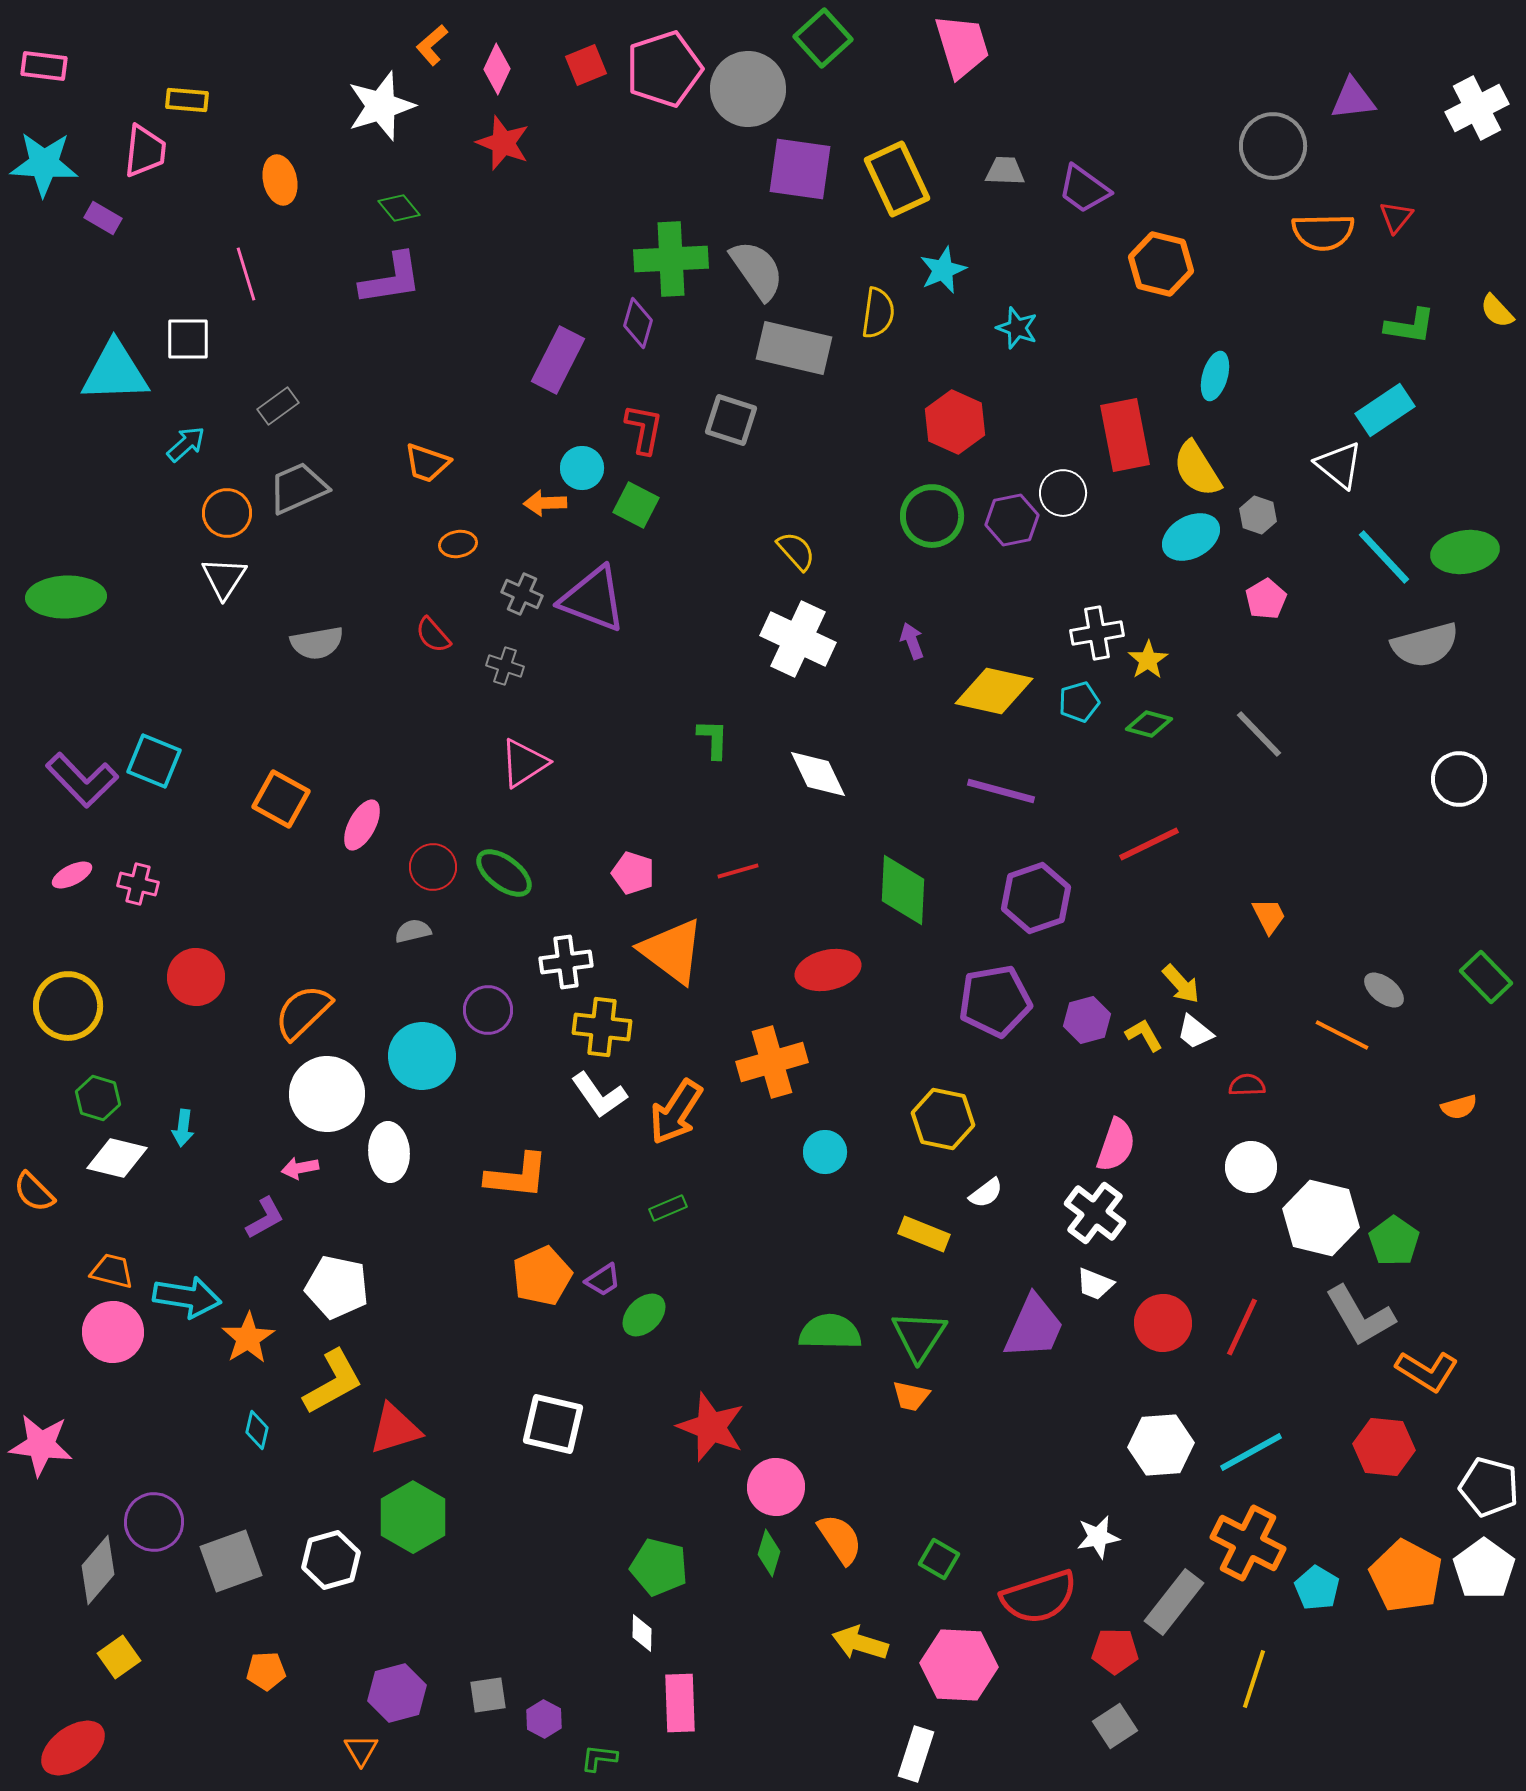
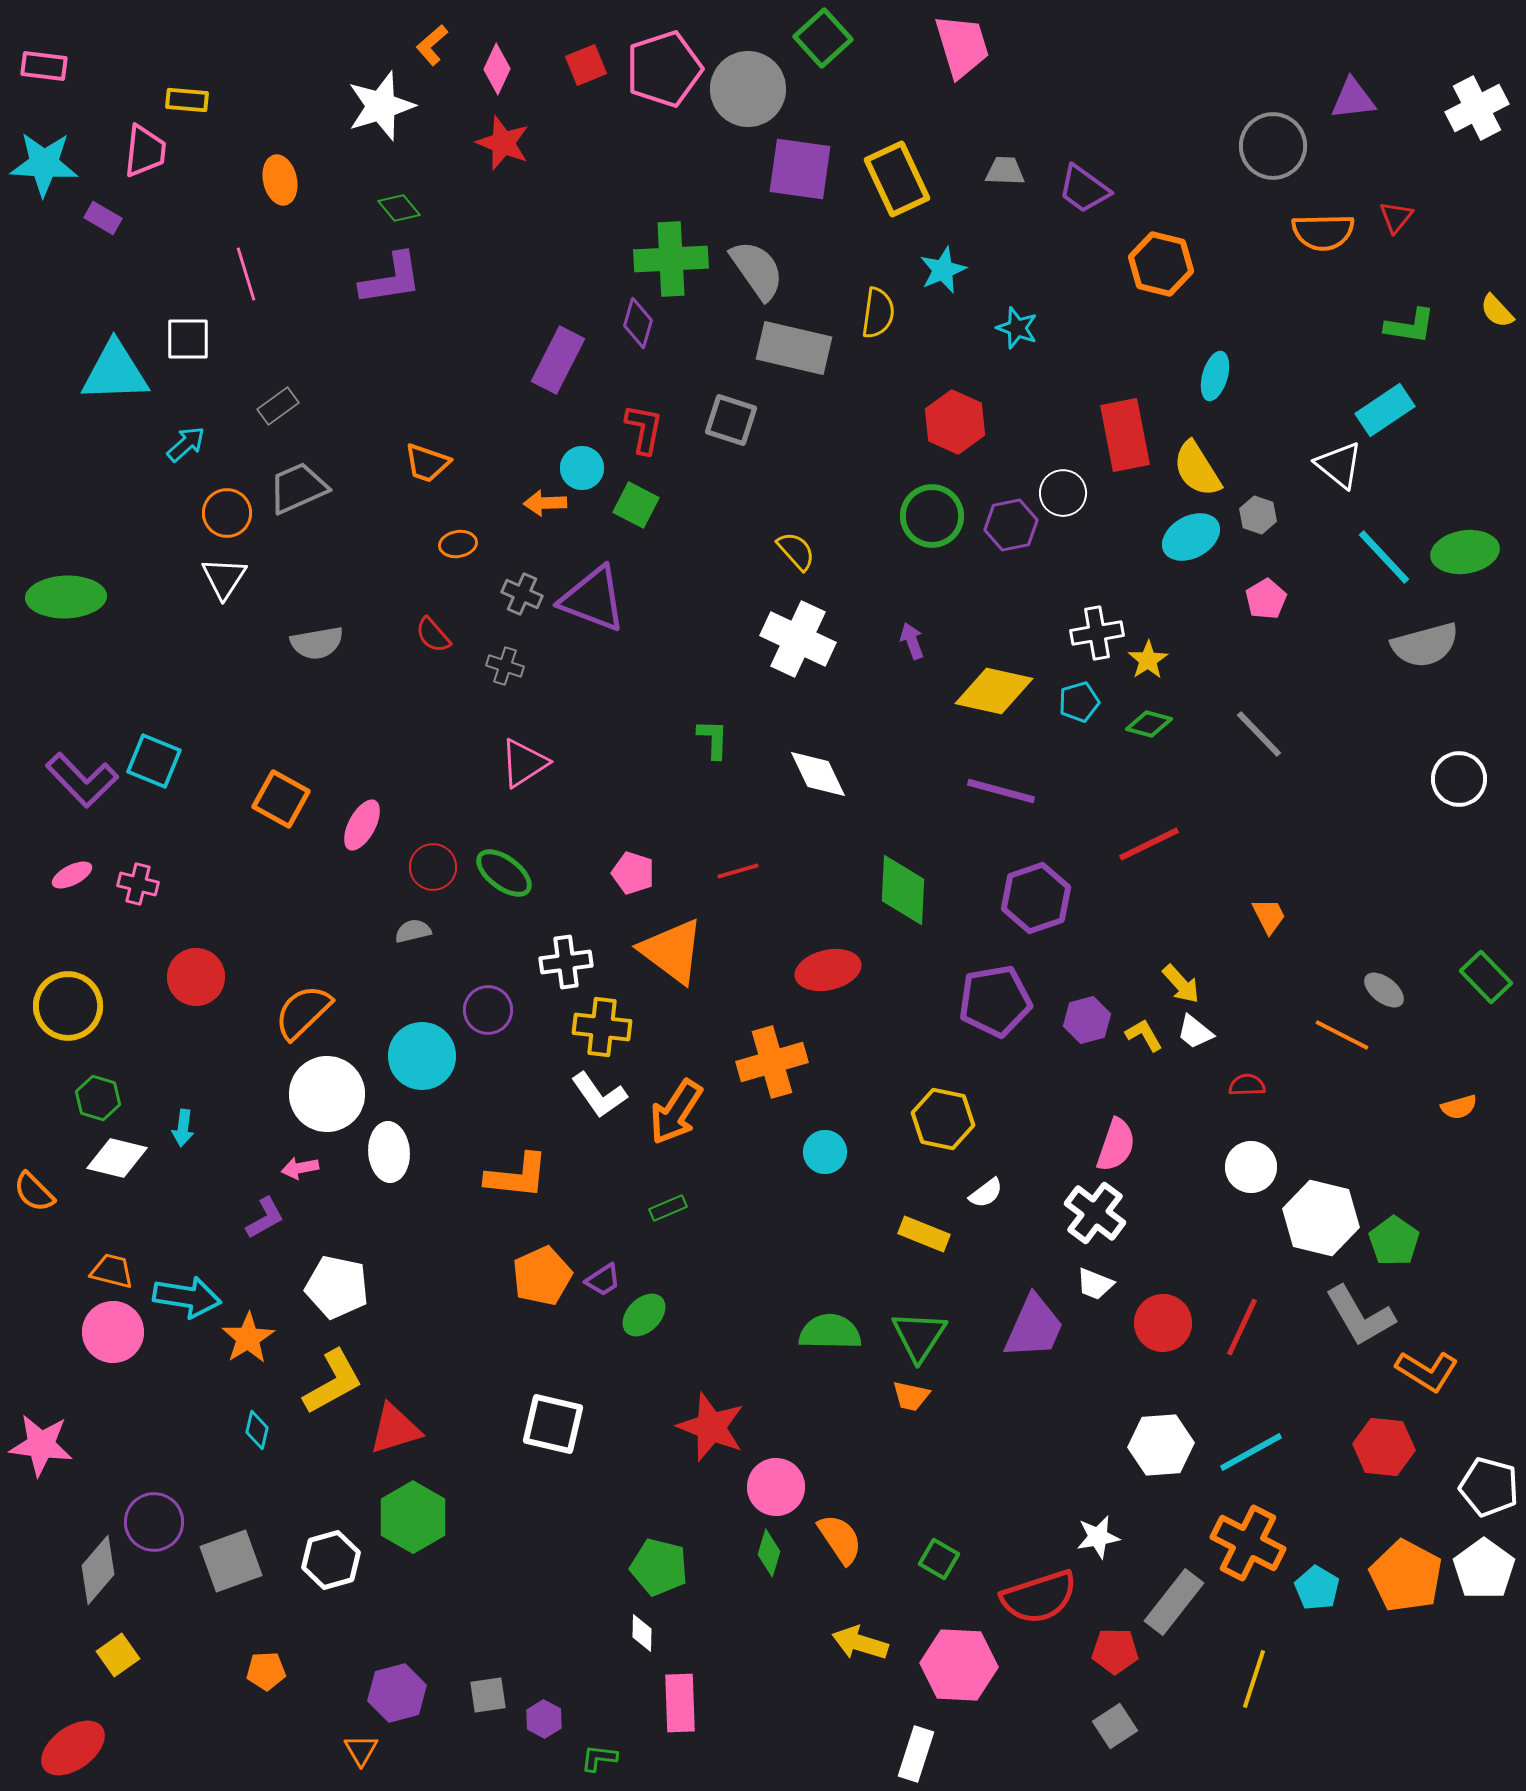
purple hexagon at (1012, 520): moved 1 px left, 5 px down
yellow square at (119, 1657): moved 1 px left, 2 px up
